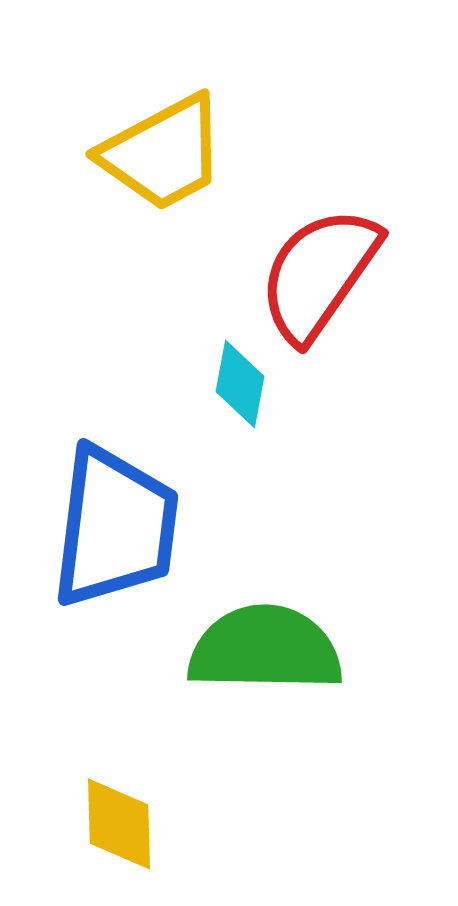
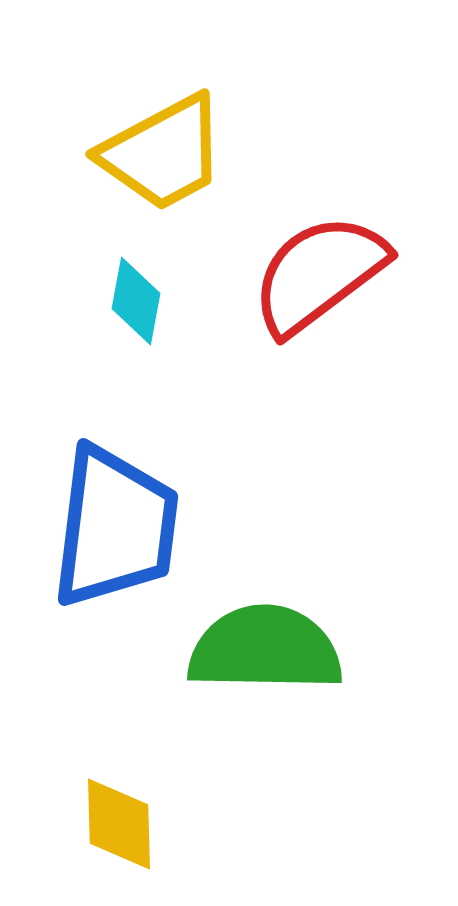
red semicircle: rotated 18 degrees clockwise
cyan diamond: moved 104 px left, 83 px up
